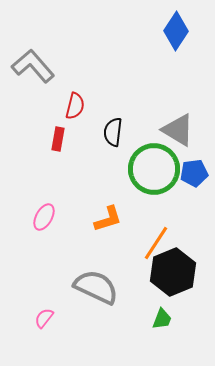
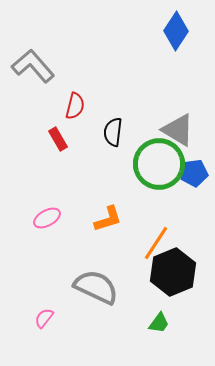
red rectangle: rotated 40 degrees counterclockwise
green circle: moved 5 px right, 5 px up
pink ellipse: moved 3 px right, 1 px down; rotated 32 degrees clockwise
green trapezoid: moved 3 px left, 4 px down; rotated 15 degrees clockwise
